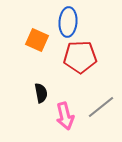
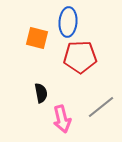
orange square: moved 2 px up; rotated 10 degrees counterclockwise
pink arrow: moved 3 px left, 3 px down
